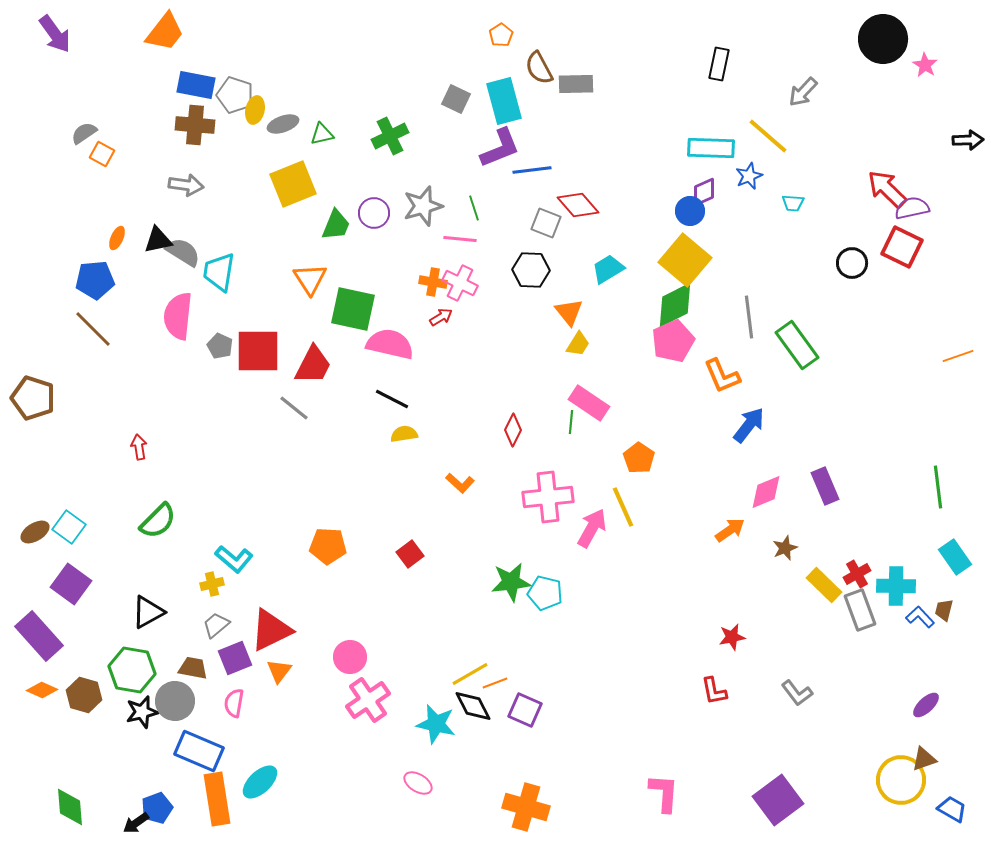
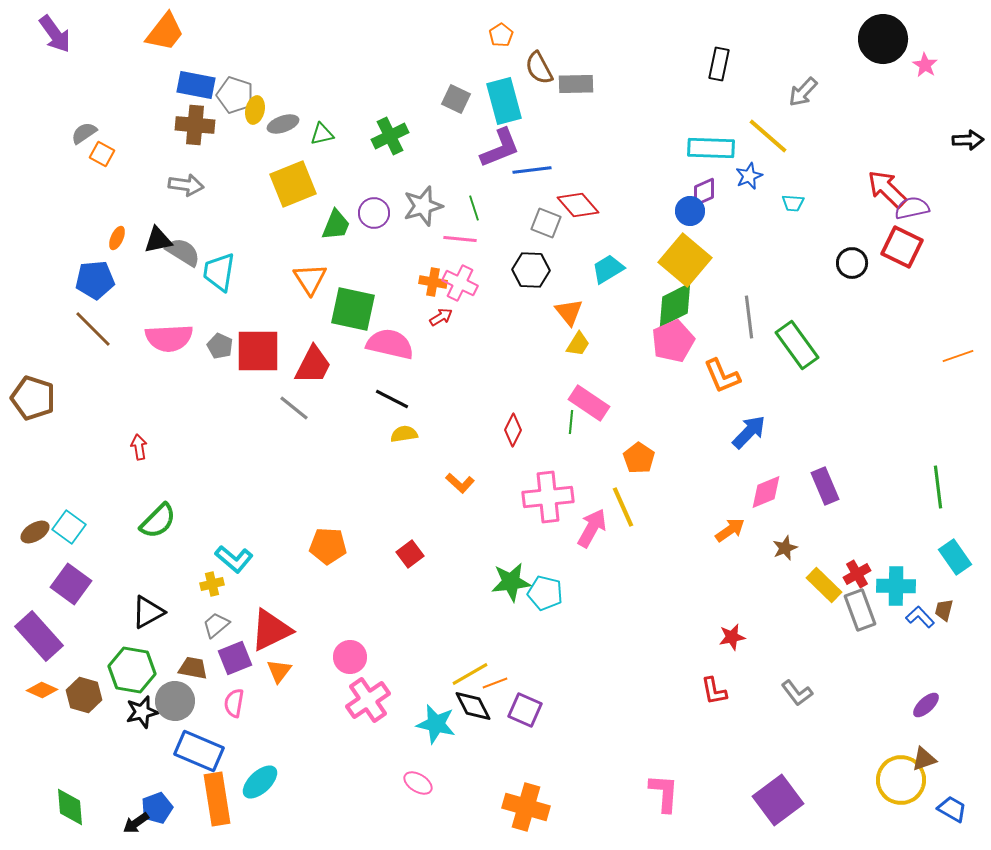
pink semicircle at (178, 316): moved 9 px left, 22 px down; rotated 99 degrees counterclockwise
blue arrow at (749, 425): moved 7 px down; rotated 6 degrees clockwise
